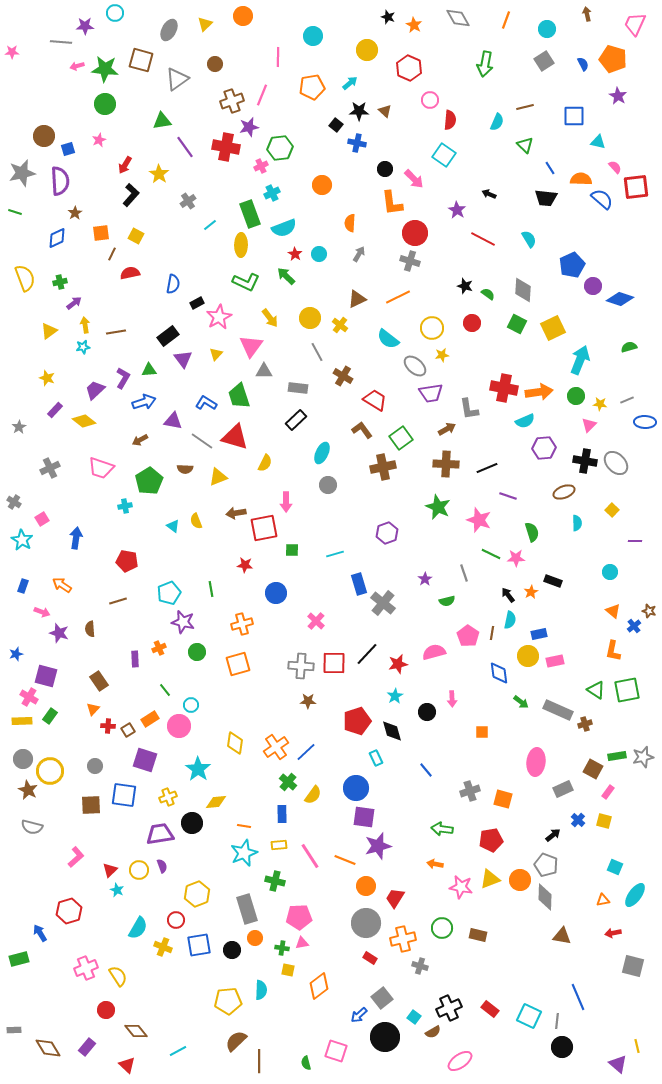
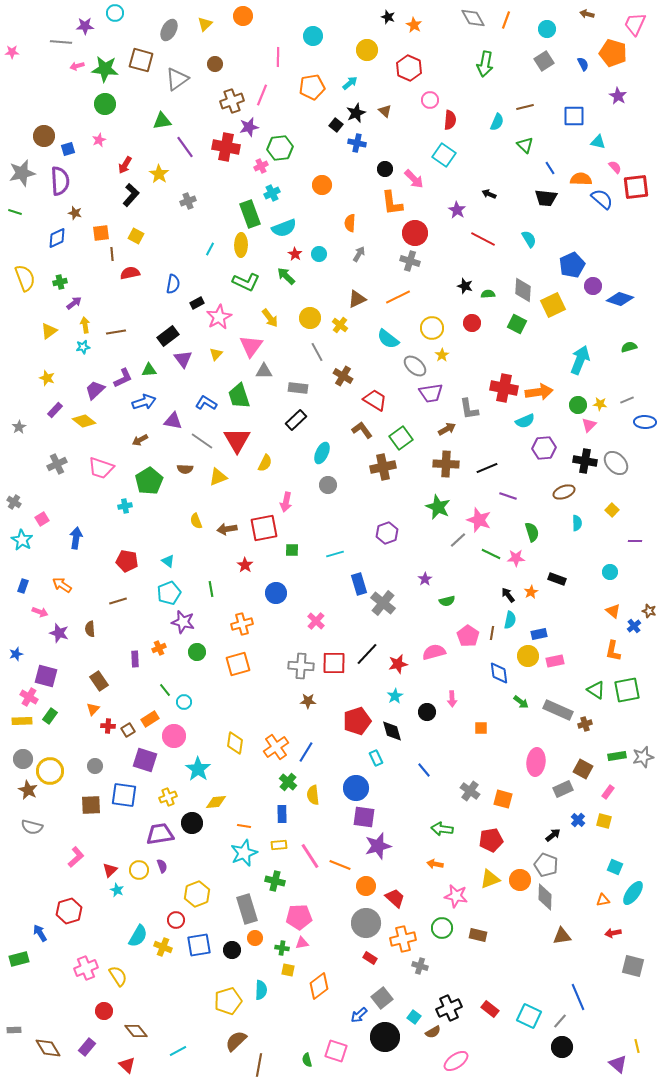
brown arrow at (587, 14): rotated 64 degrees counterclockwise
gray diamond at (458, 18): moved 15 px right
orange pentagon at (613, 59): moved 6 px up
black star at (359, 111): moved 3 px left, 2 px down; rotated 24 degrees counterclockwise
gray cross at (188, 201): rotated 14 degrees clockwise
brown star at (75, 213): rotated 24 degrees counterclockwise
cyan line at (210, 225): moved 24 px down; rotated 24 degrees counterclockwise
brown line at (112, 254): rotated 32 degrees counterclockwise
green semicircle at (488, 294): rotated 40 degrees counterclockwise
yellow square at (553, 328): moved 23 px up
yellow star at (442, 355): rotated 24 degrees counterclockwise
purple L-shape at (123, 378): rotated 35 degrees clockwise
green circle at (576, 396): moved 2 px right, 9 px down
red triangle at (235, 437): moved 2 px right, 3 px down; rotated 44 degrees clockwise
gray cross at (50, 468): moved 7 px right, 4 px up
pink arrow at (286, 502): rotated 12 degrees clockwise
brown arrow at (236, 513): moved 9 px left, 16 px down
cyan triangle at (173, 526): moved 5 px left, 35 px down
red star at (245, 565): rotated 28 degrees clockwise
gray line at (464, 573): moved 6 px left, 33 px up; rotated 66 degrees clockwise
black rectangle at (553, 581): moved 4 px right, 2 px up
pink arrow at (42, 612): moved 2 px left
cyan circle at (191, 705): moved 7 px left, 3 px up
pink circle at (179, 726): moved 5 px left, 10 px down
orange square at (482, 732): moved 1 px left, 4 px up
blue line at (306, 752): rotated 15 degrees counterclockwise
brown square at (593, 769): moved 10 px left
blue line at (426, 770): moved 2 px left
gray cross at (470, 791): rotated 36 degrees counterclockwise
yellow semicircle at (313, 795): rotated 138 degrees clockwise
orange line at (345, 860): moved 5 px left, 5 px down
pink star at (461, 887): moved 5 px left, 9 px down
cyan ellipse at (635, 895): moved 2 px left, 2 px up
red trapezoid at (395, 898): rotated 100 degrees clockwise
cyan semicircle at (138, 928): moved 8 px down
brown triangle at (562, 936): rotated 18 degrees counterclockwise
yellow pentagon at (228, 1001): rotated 12 degrees counterclockwise
red circle at (106, 1010): moved 2 px left, 1 px down
gray line at (557, 1021): moved 3 px right; rotated 35 degrees clockwise
brown line at (259, 1061): moved 4 px down; rotated 10 degrees clockwise
pink ellipse at (460, 1061): moved 4 px left
green semicircle at (306, 1063): moved 1 px right, 3 px up
